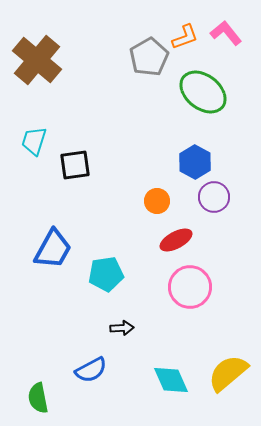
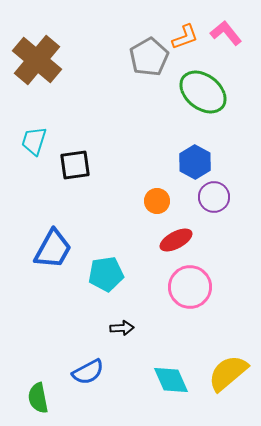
blue semicircle: moved 3 px left, 2 px down
